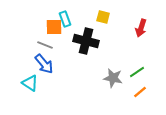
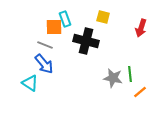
green line: moved 7 px left, 2 px down; rotated 63 degrees counterclockwise
